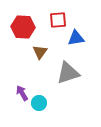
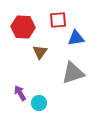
gray triangle: moved 5 px right
purple arrow: moved 2 px left
